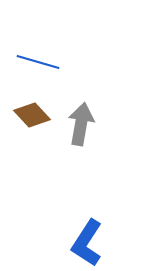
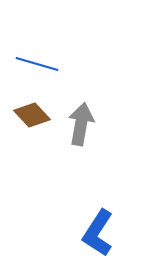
blue line: moved 1 px left, 2 px down
blue L-shape: moved 11 px right, 10 px up
